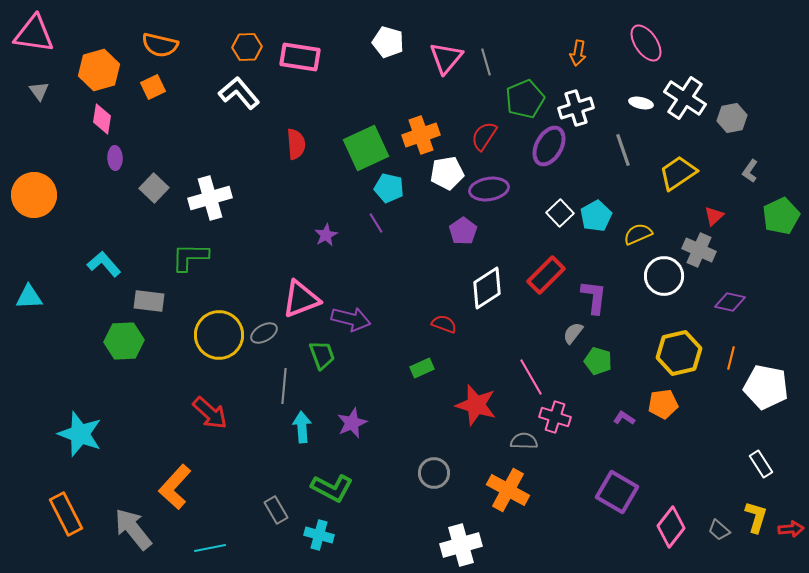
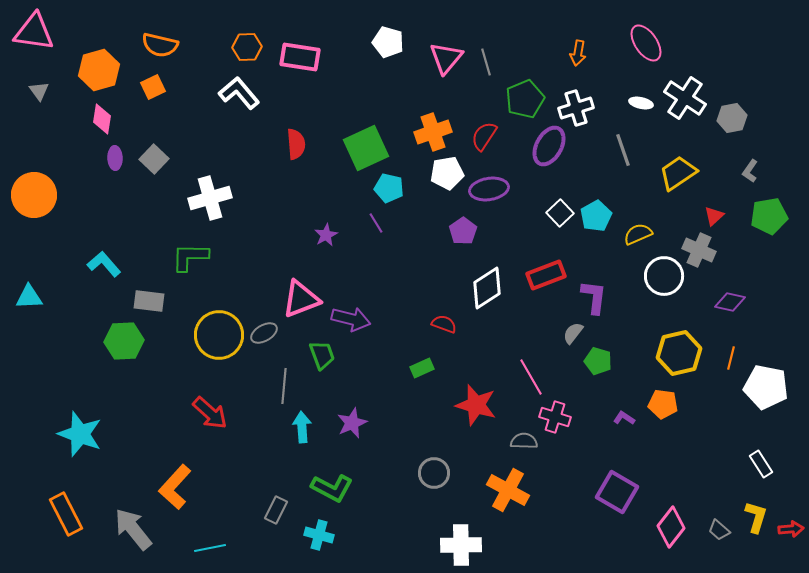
pink triangle at (34, 34): moved 2 px up
orange cross at (421, 135): moved 12 px right, 3 px up
gray square at (154, 188): moved 29 px up
green pentagon at (781, 216): moved 12 px left; rotated 15 degrees clockwise
red rectangle at (546, 275): rotated 24 degrees clockwise
orange pentagon at (663, 404): rotated 16 degrees clockwise
gray rectangle at (276, 510): rotated 56 degrees clockwise
white cross at (461, 545): rotated 15 degrees clockwise
